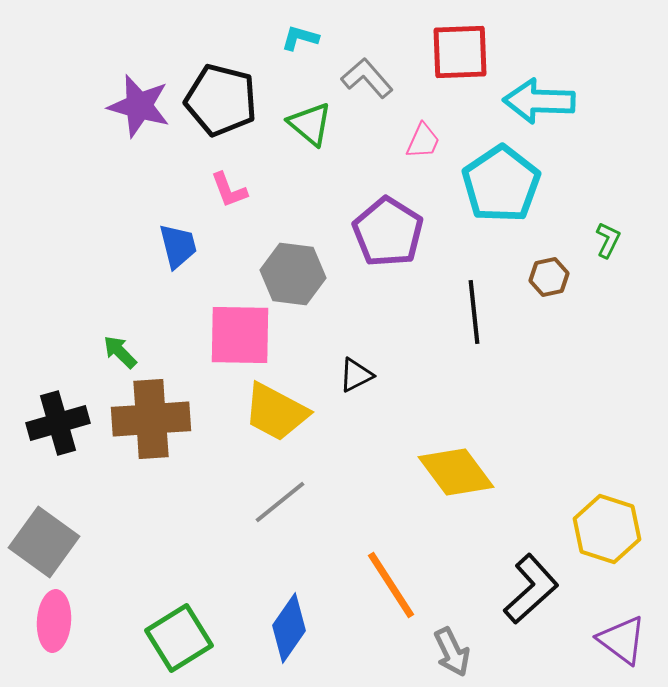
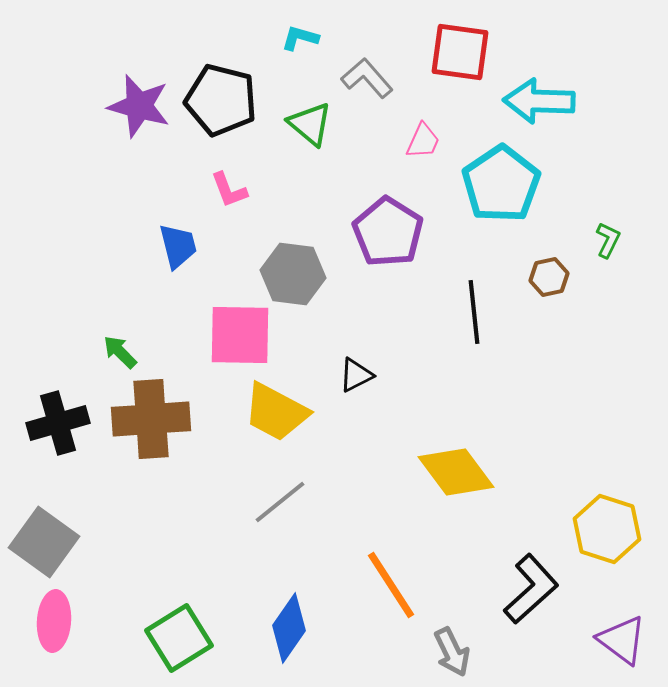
red square: rotated 10 degrees clockwise
